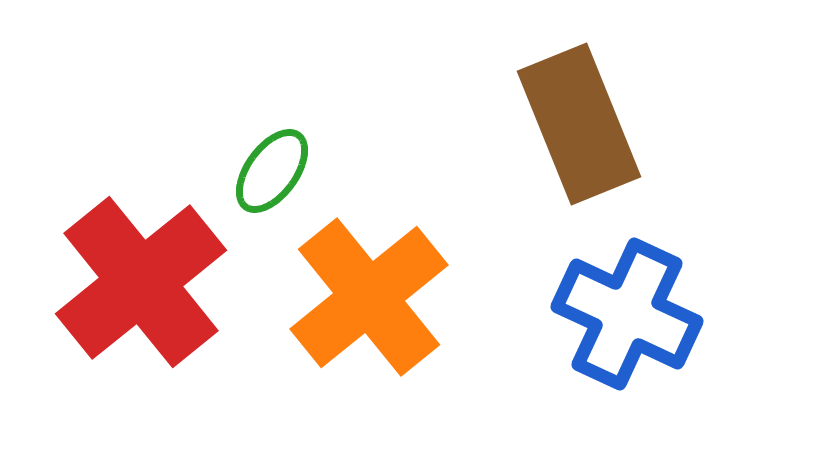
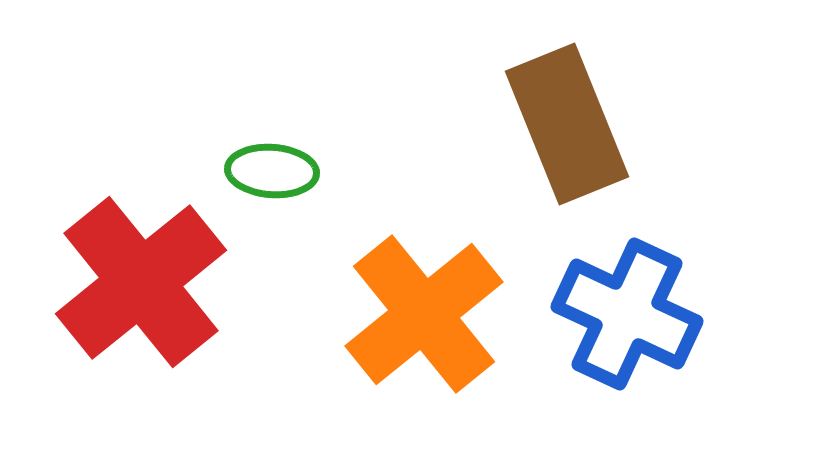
brown rectangle: moved 12 px left
green ellipse: rotated 58 degrees clockwise
orange cross: moved 55 px right, 17 px down
